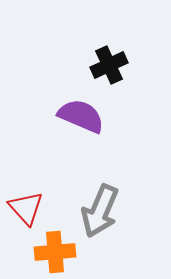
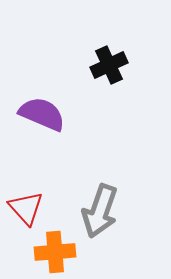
purple semicircle: moved 39 px left, 2 px up
gray arrow: rotated 4 degrees counterclockwise
